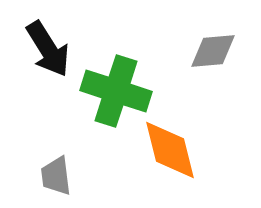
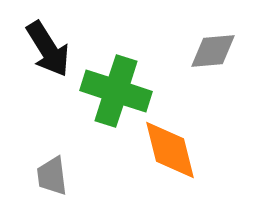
gray trapezoid: moved 4 px left
